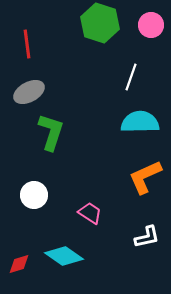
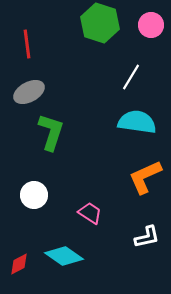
white line: rotated 12 degrees clockwise
cyan semicircle: moved 3 px left; rotated 9 degrees clockwise
red diamond: rotated 10 degrees counterclockwise
